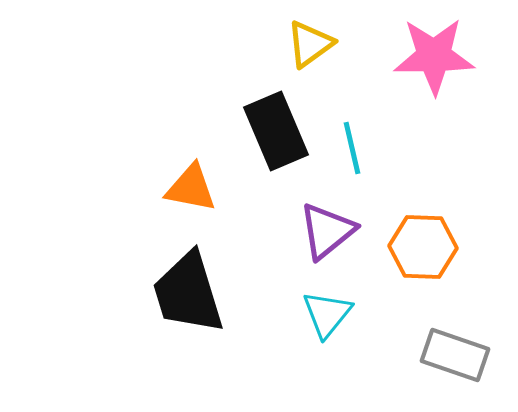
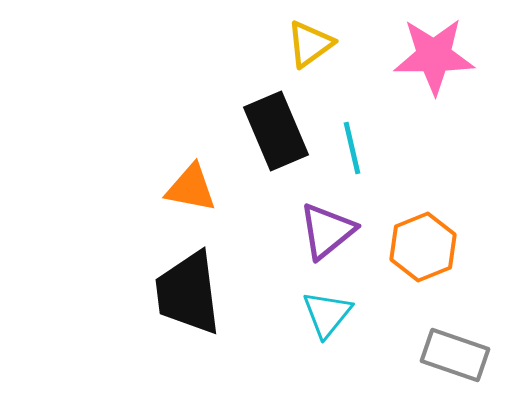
orange hexagon: rotated 24 degrees counterclockwise
black trapezoid: rotated 10 degrees clockwise
